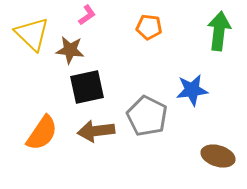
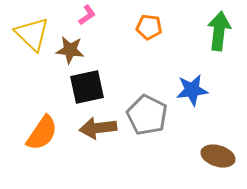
gray pentagon: moved 1 px up
brown arrow: moved 2 px right, 3 px up
